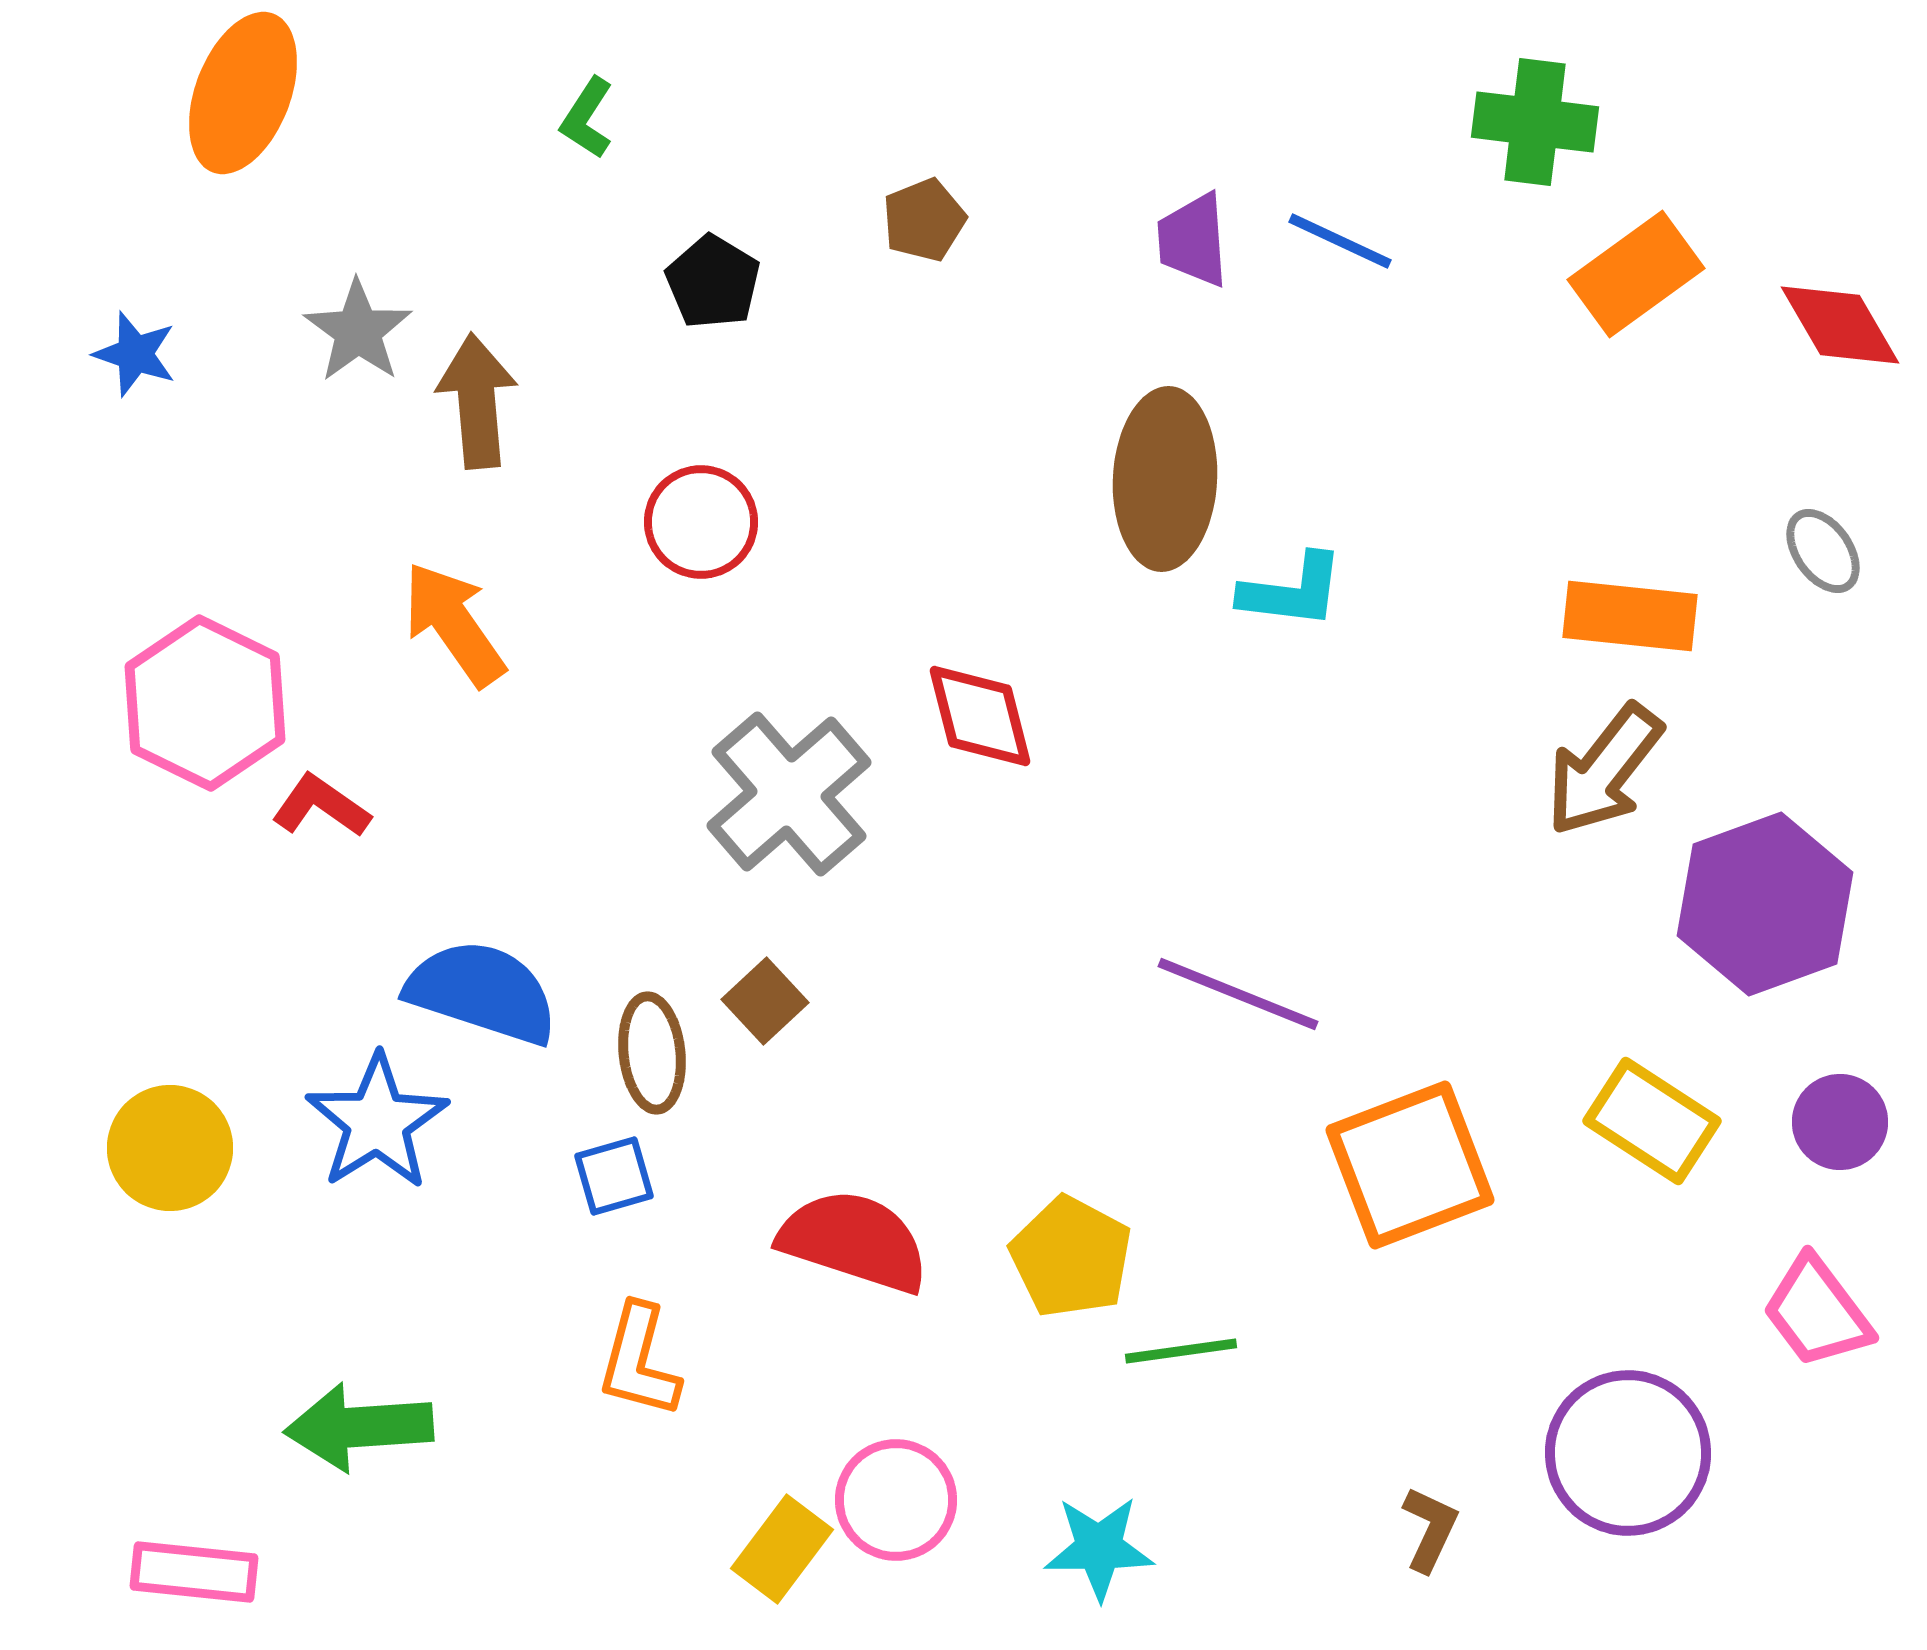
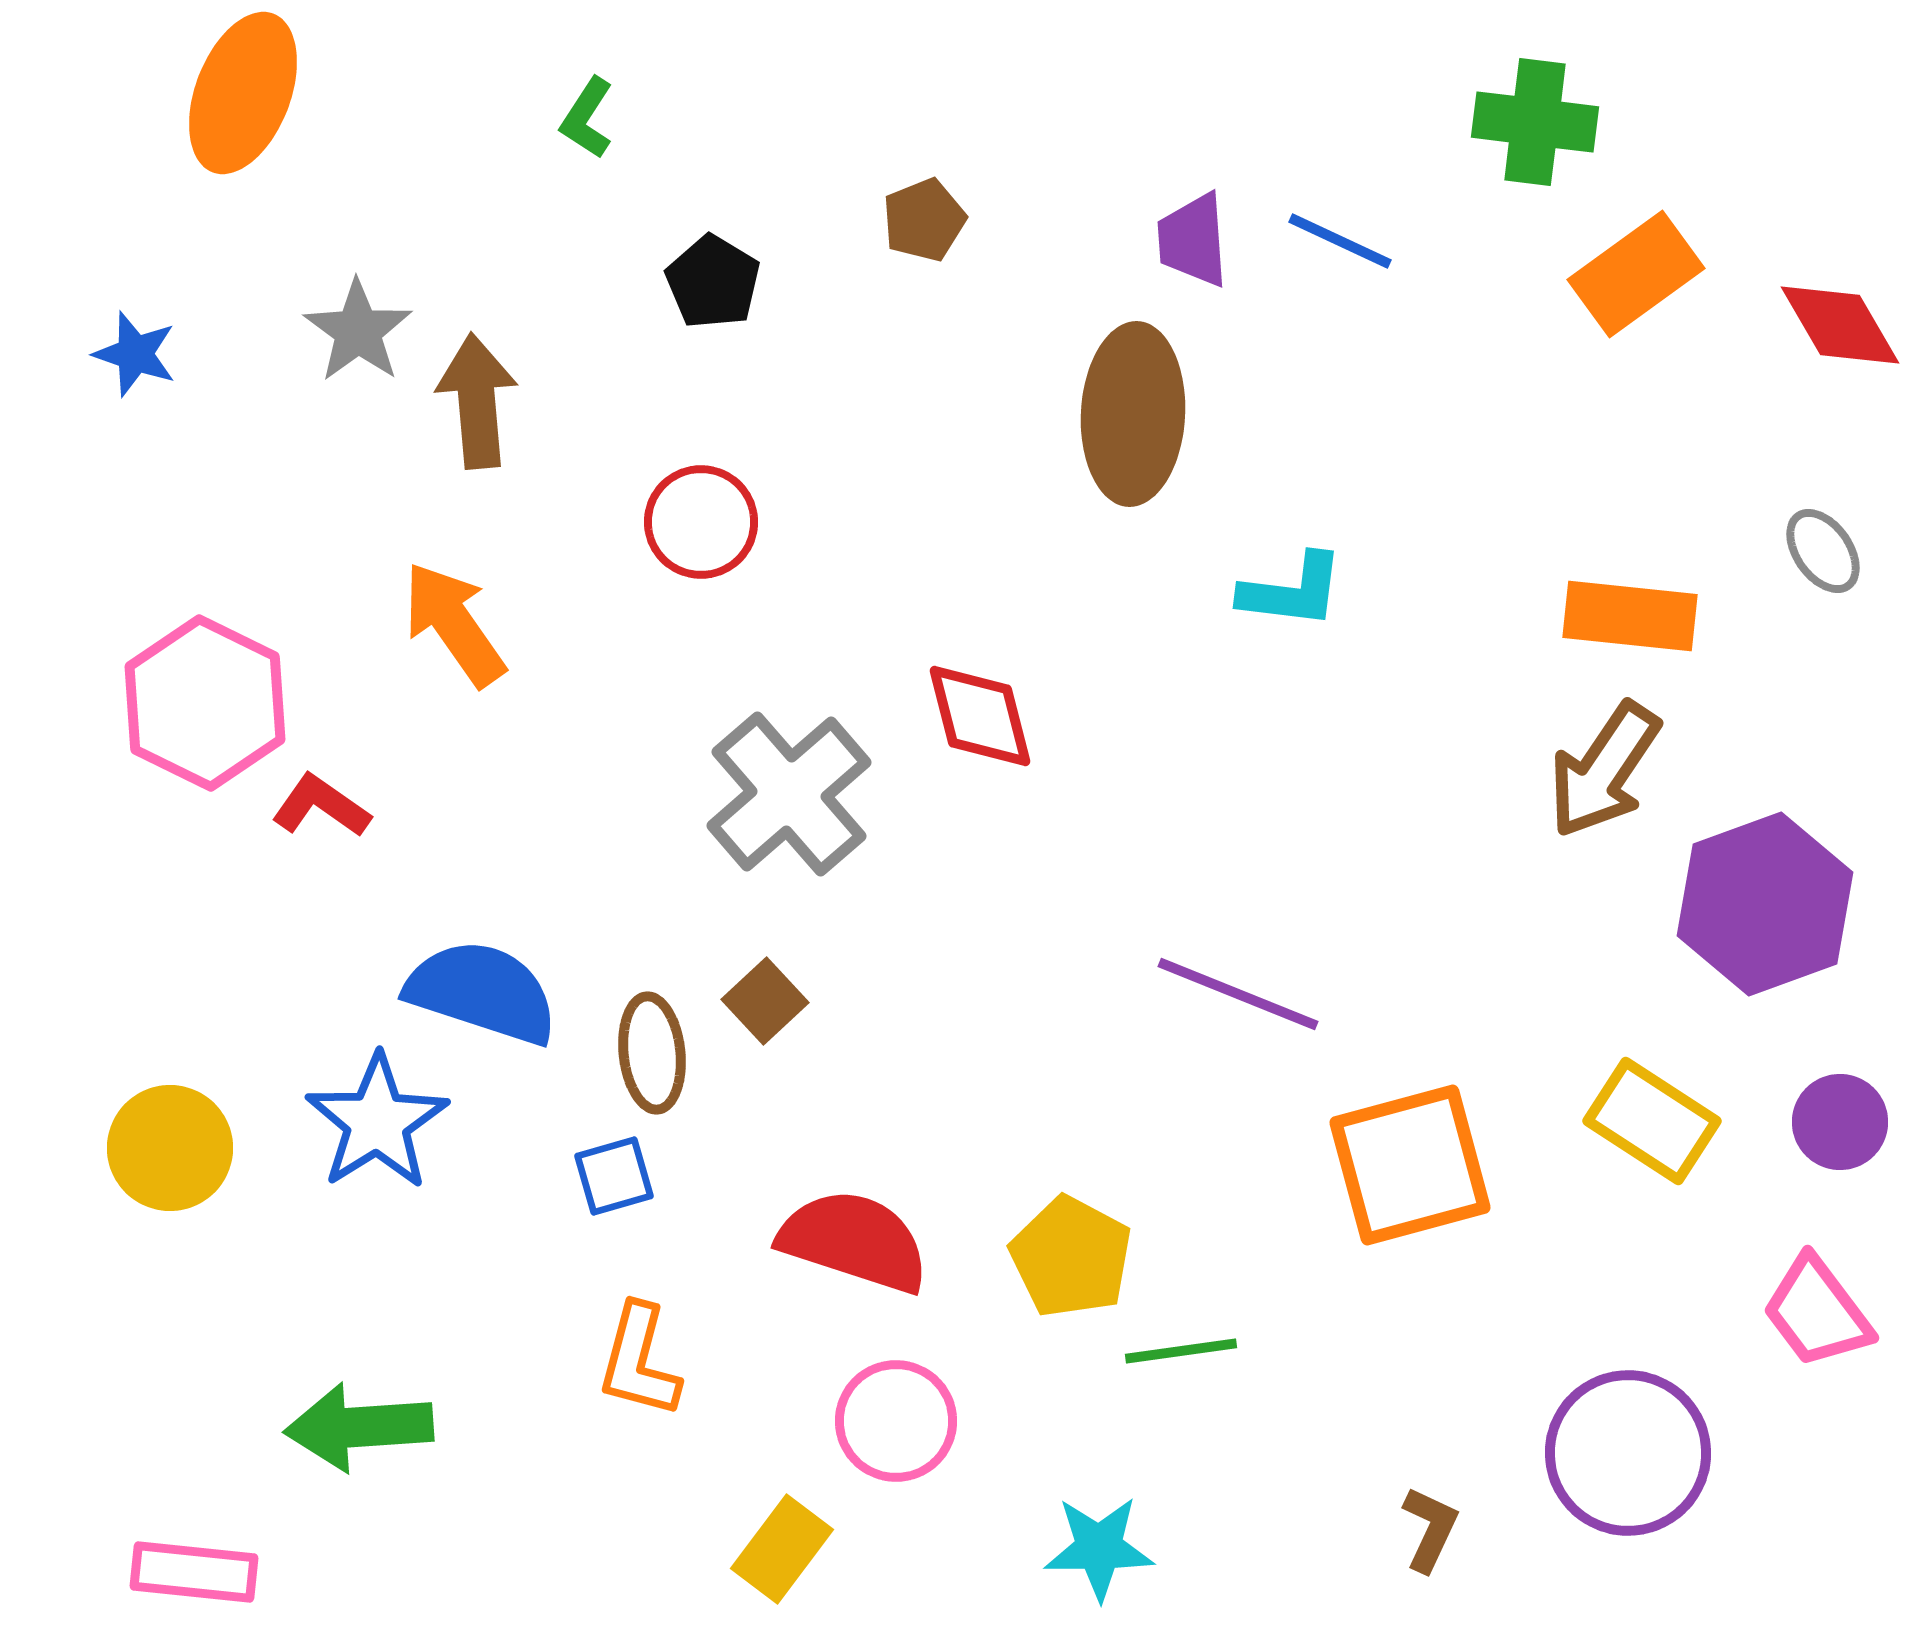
brown ellipse at (1165, 479): moved 32 px left, 65 px up
brown arrow at (1604, 770): rotated 4 degrees counterclockwise
orange square at (1410, 1165): rotated 6 degrees clockwise
pink circle at (896, 1500): moved 79 px up
